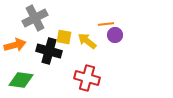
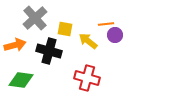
gray cross: rotated 15 degrees counterclockwise
yellow square: moved 1 px right, 8 px up
yellow arrow: moved 1 px right
